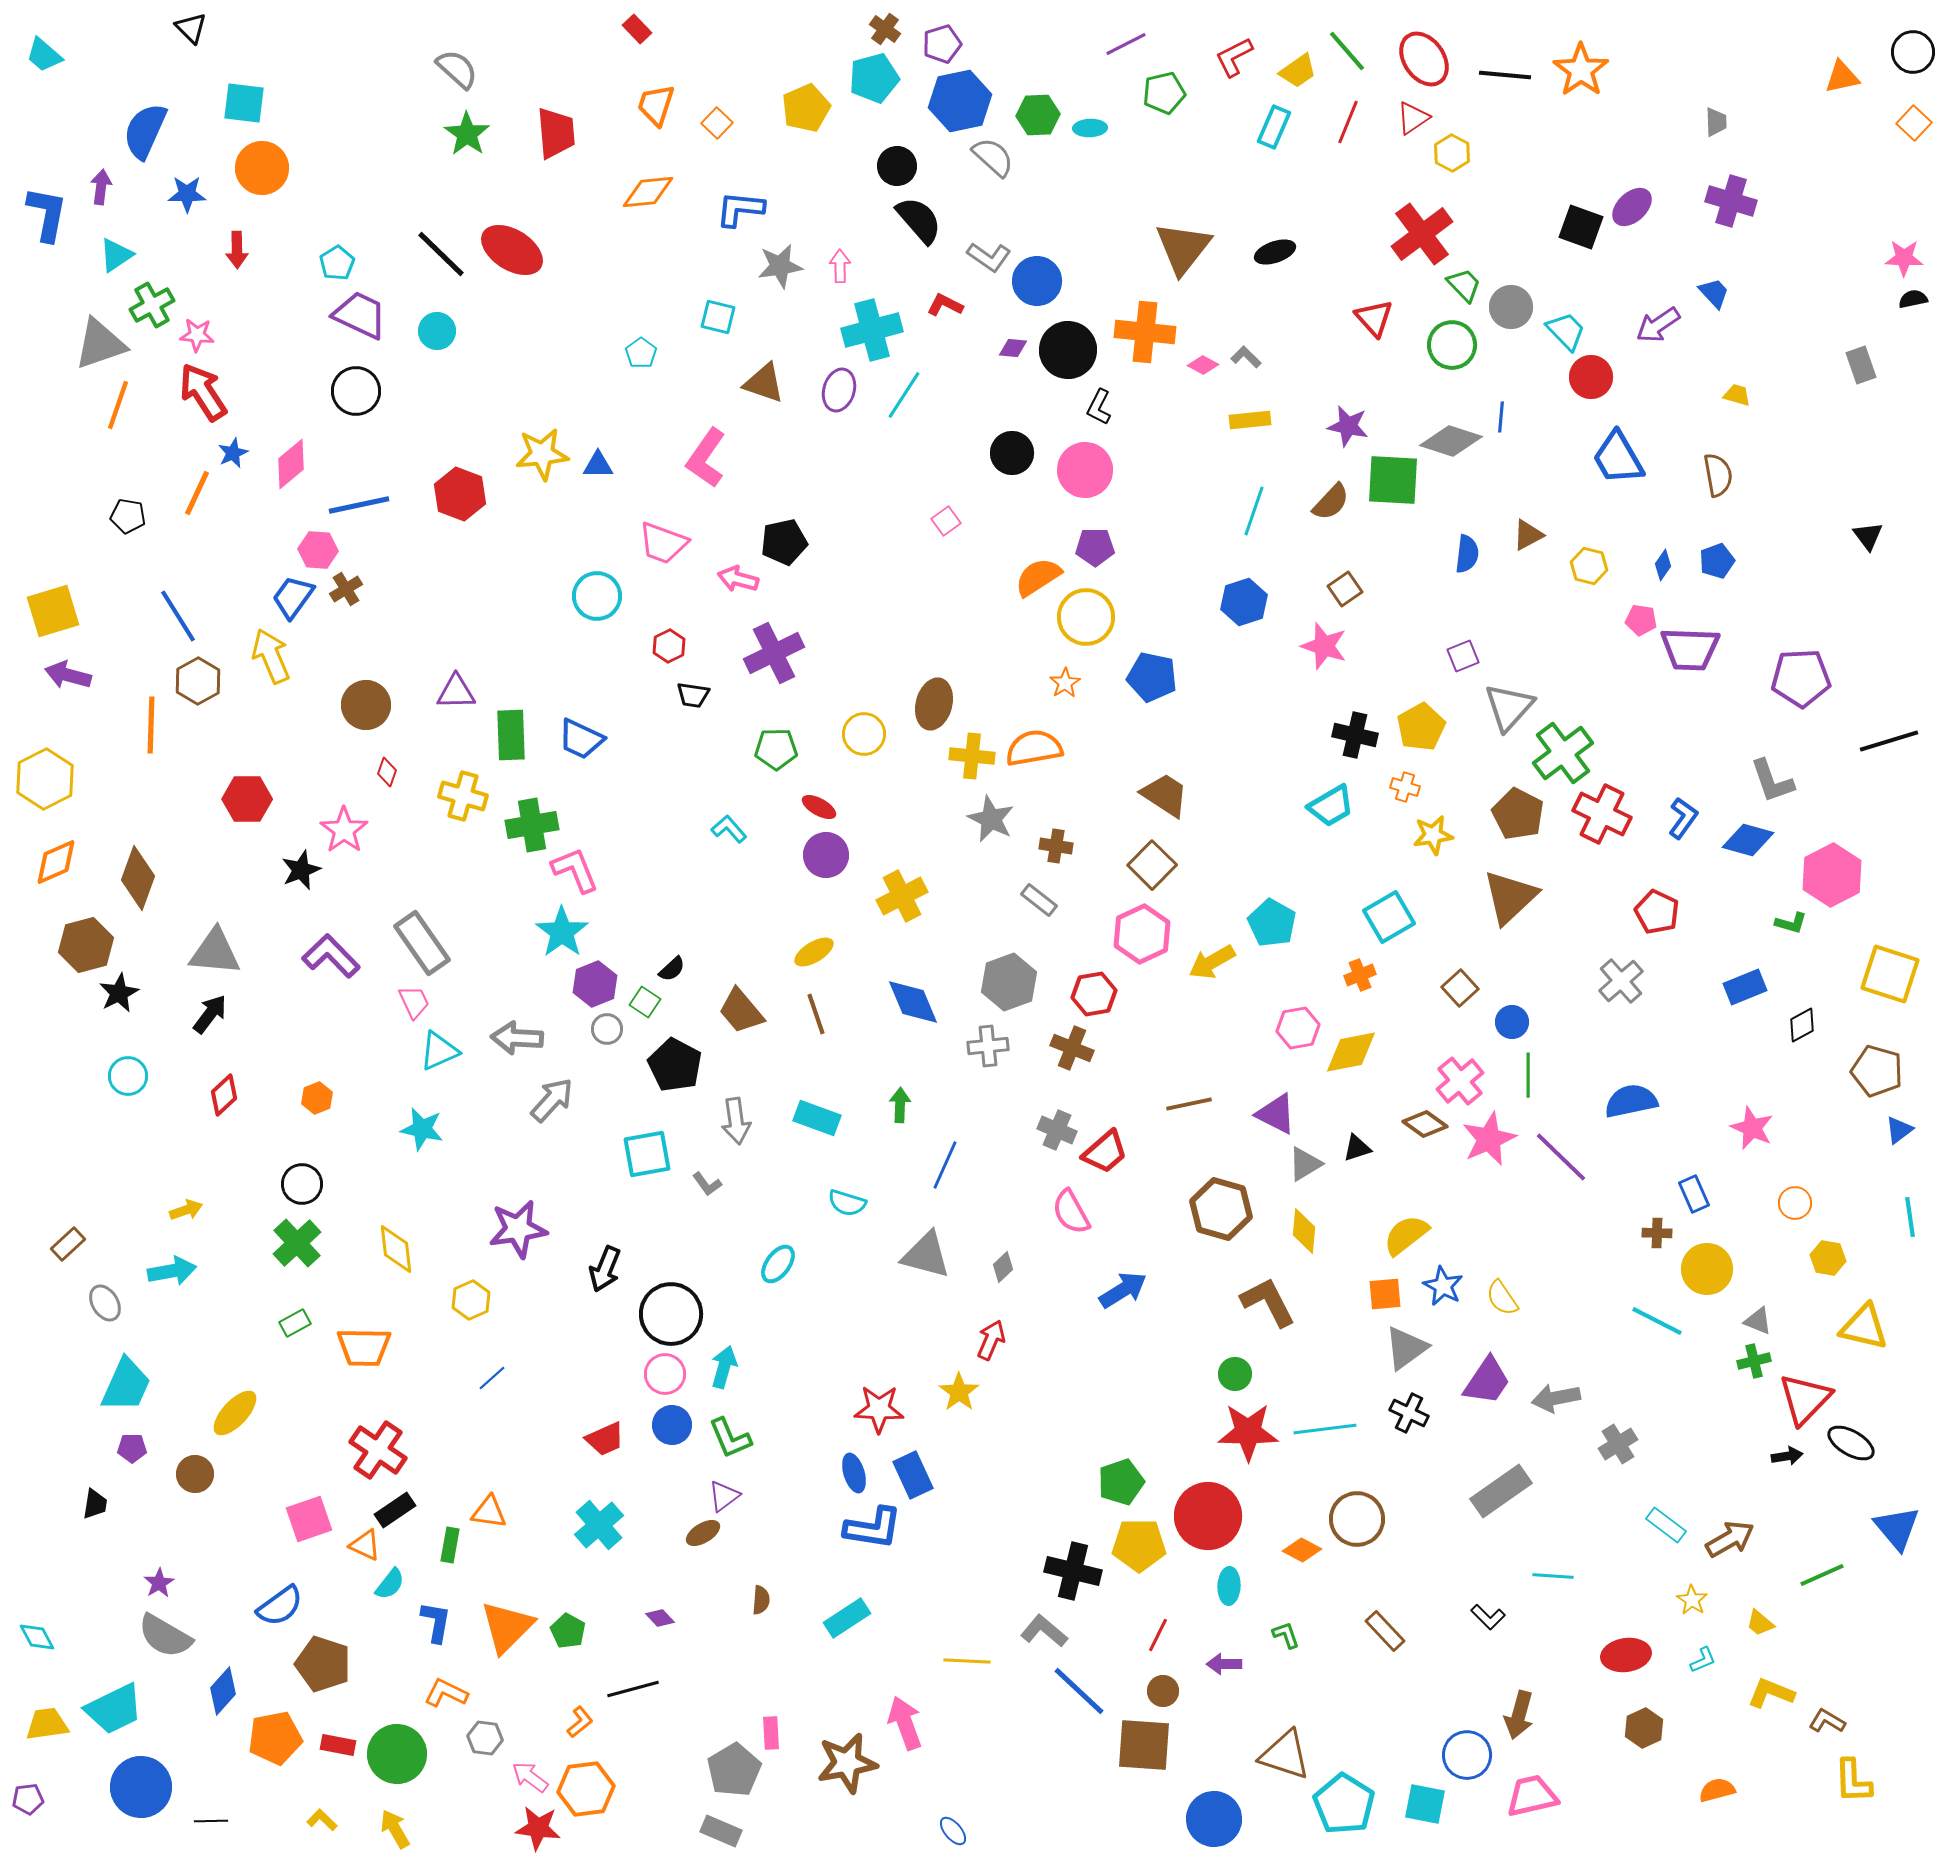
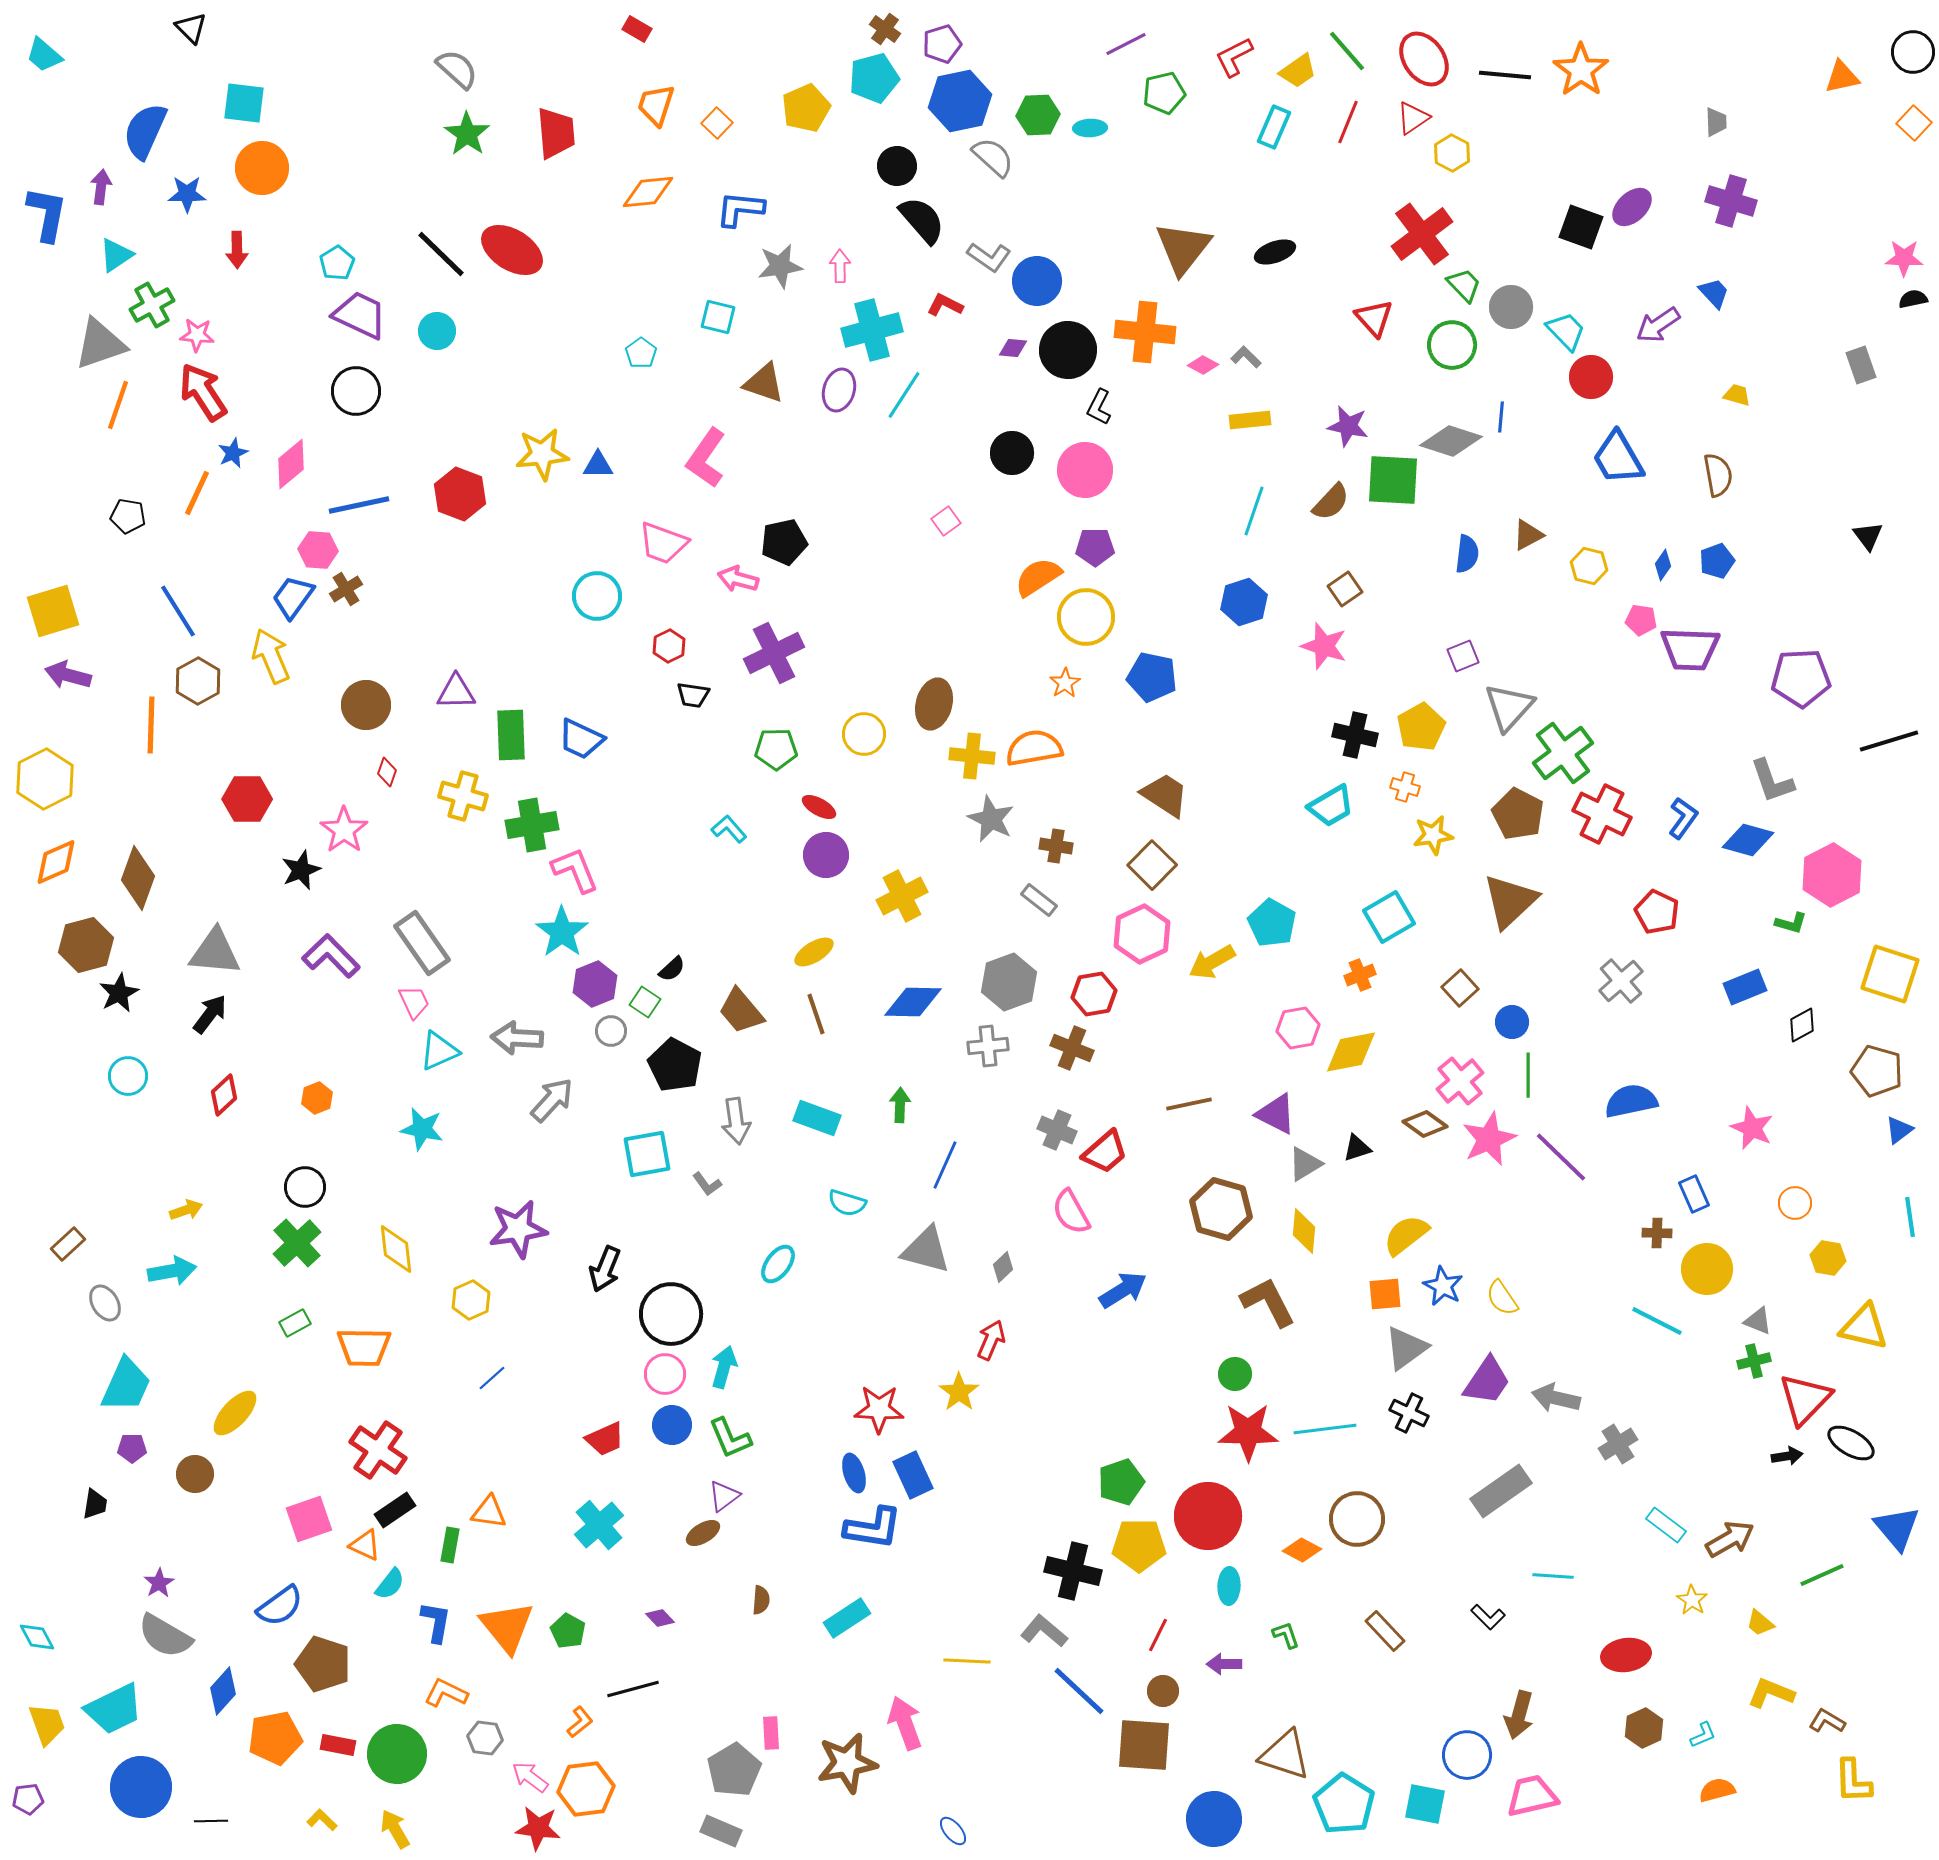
red rectangle at (637, 29): rotated 16 degrees counterclockwise
black semicircle at (919, 220): moved 3 px right
blue line at (178, 616): moved 5 px up
brown triangle at (1510, 897): moved 4 px down
blue diamond at (913, 1002): rotated 66 degrees counterclockwise
gray circle at (607, 1029): moved 4 px right, 2 px down
black circle at (302, 1184): moved 3 px right, 3 px down
gray triangle at (926, 1255): moved 5 px up
gray arrow at (1556, 1398): rotated 24 degrees clockwise
orange triangle at (507, 1627): rotated 24 degrees counterclockwise
cyan L-shape at (1703, 1660): moved 75 px down
yellow trapezoid at (47, 1724): rotated 78 degrees clockwise
